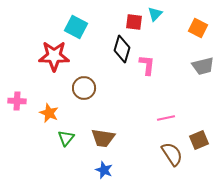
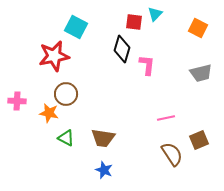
red star: rotated 12 degrees counterclockwise
gray trapezoid: moved 2 px left, 7 px down
brown circle: moved 18 px left, 6 px down
orange star: rotated 12 degrees counterclockwise
green triangle: rotated 42 degrees counterclockwise
